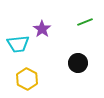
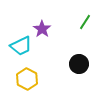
green line: rotated 35 degrees counterclockwise
cyan trapezoid: moved 3 px right, 2 px down; rotated 20 degrees counterclockwise
black circle: moved 1 px right, 1 px down
